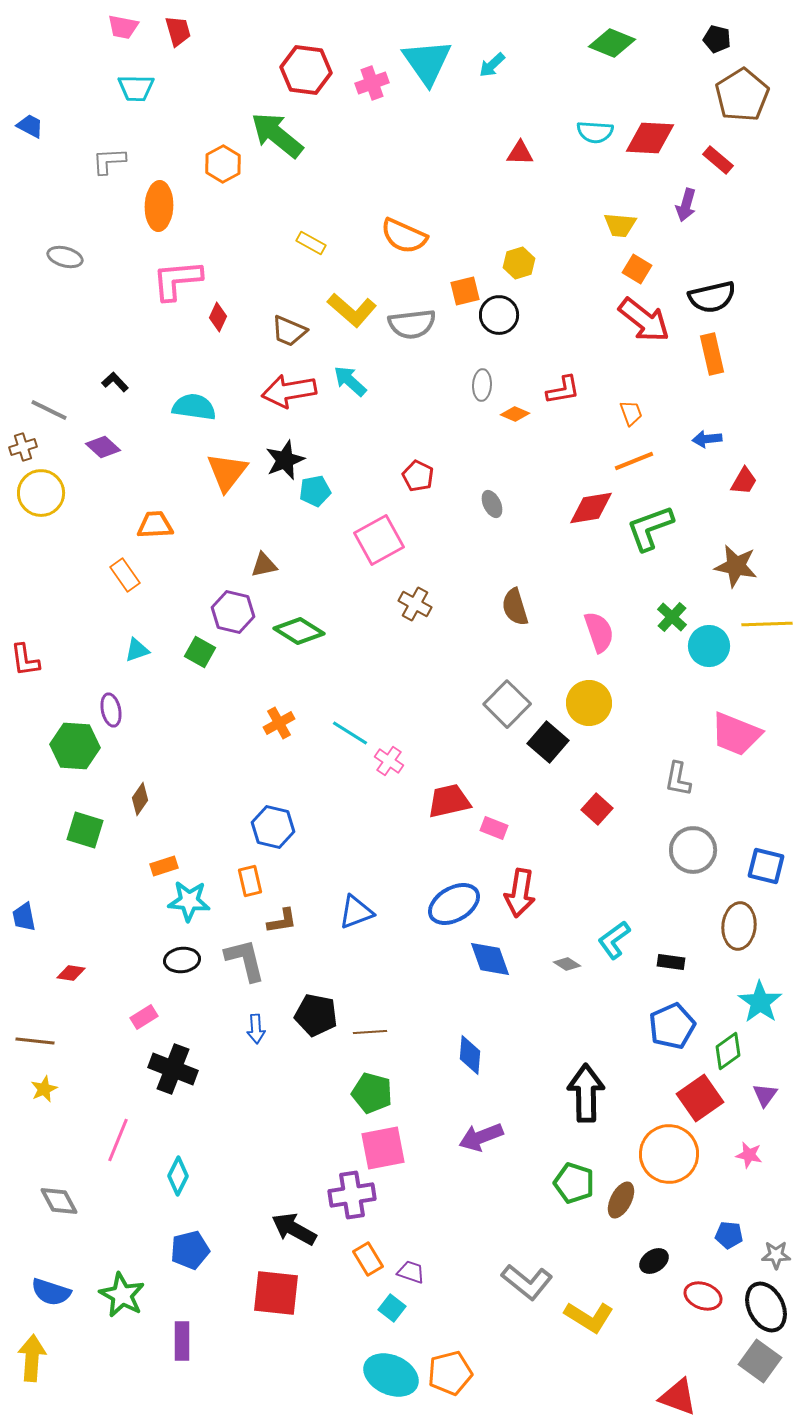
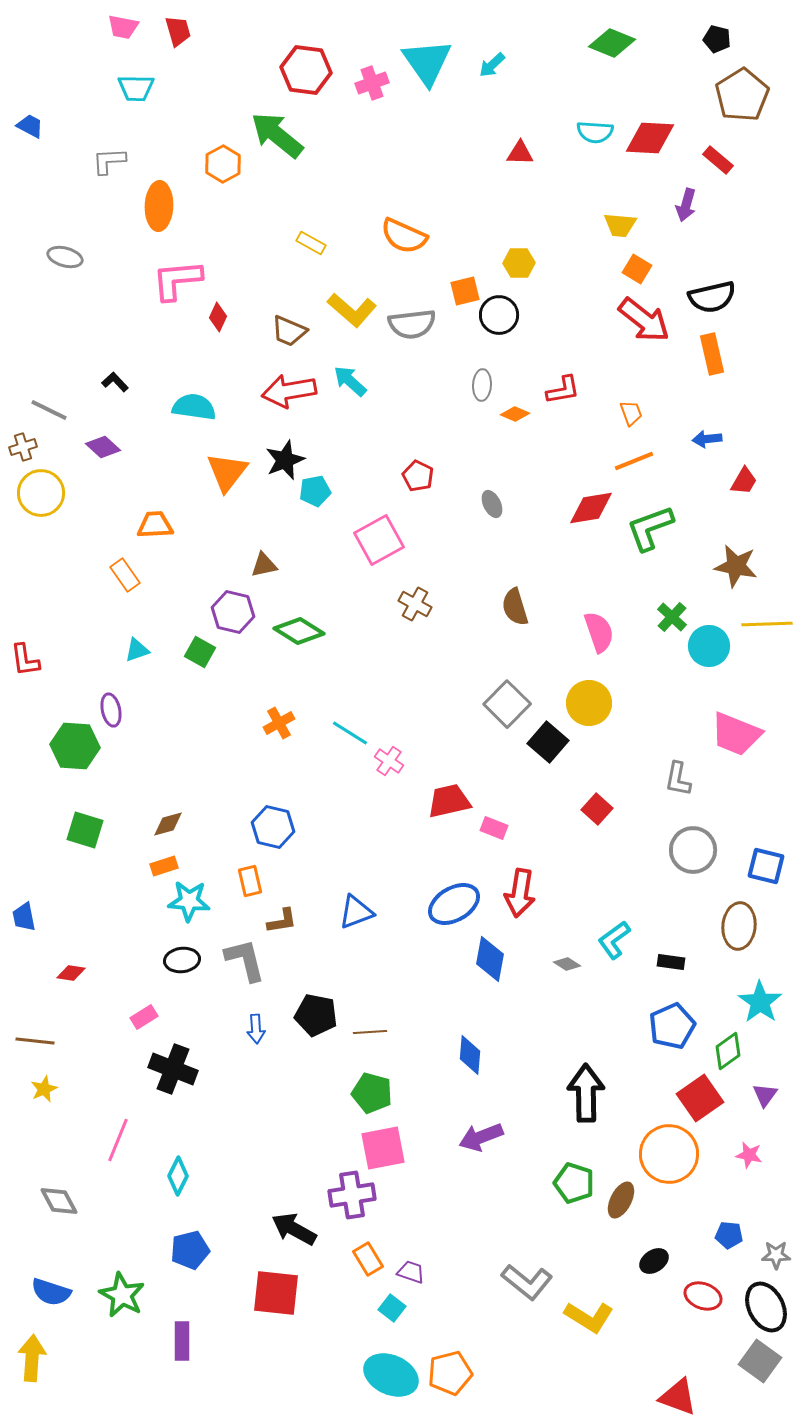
yellow hexagon at (519, 263): rotated 16 degrees clockwise
brown diamond at (140, 799): moved 28 px right, 25 px down; rotated 40 degrees clockwise
blue diamond at (490, 959): rotated 30 degrees clockwise
